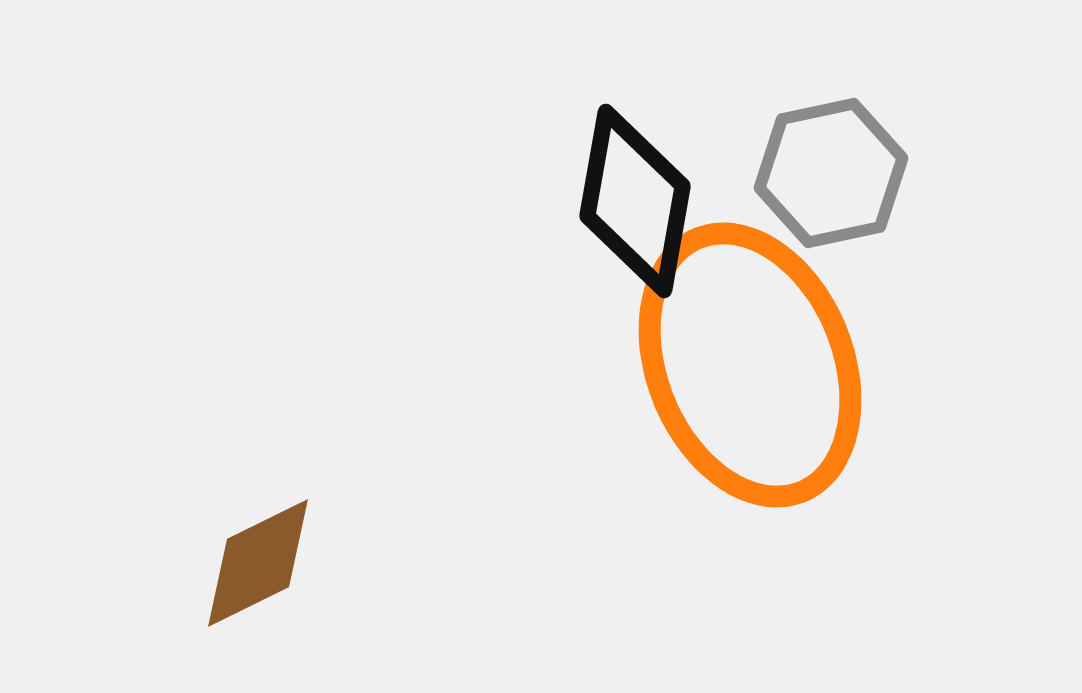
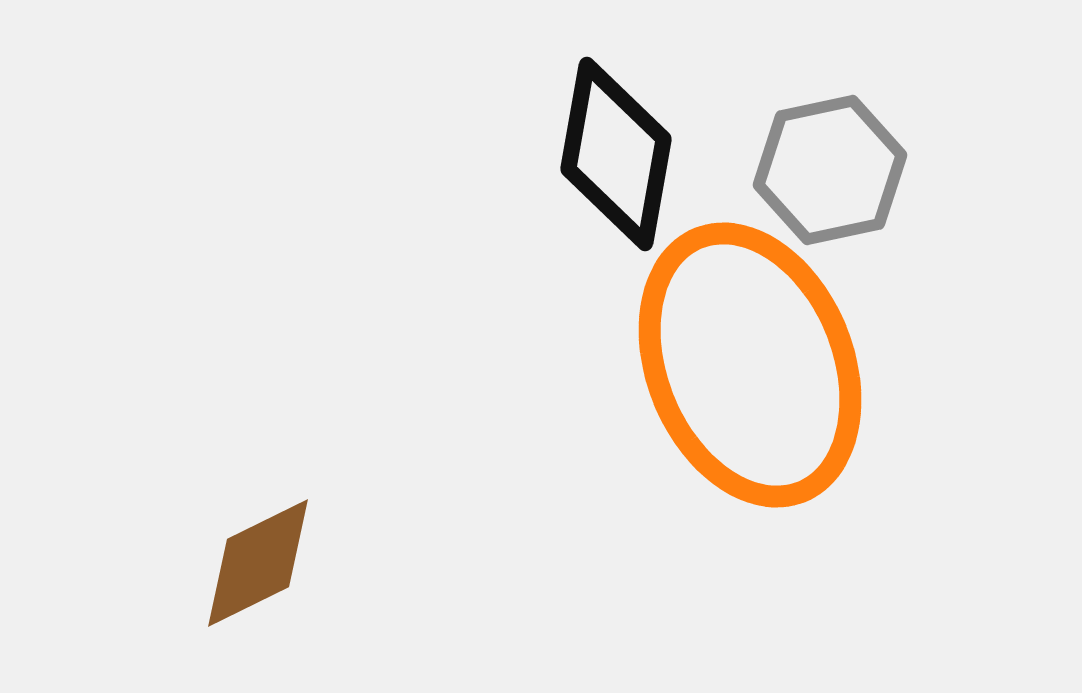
gray hexagon: moved 1 px left, 3 px up
black diamond: moved 19 px left, 47 px up
